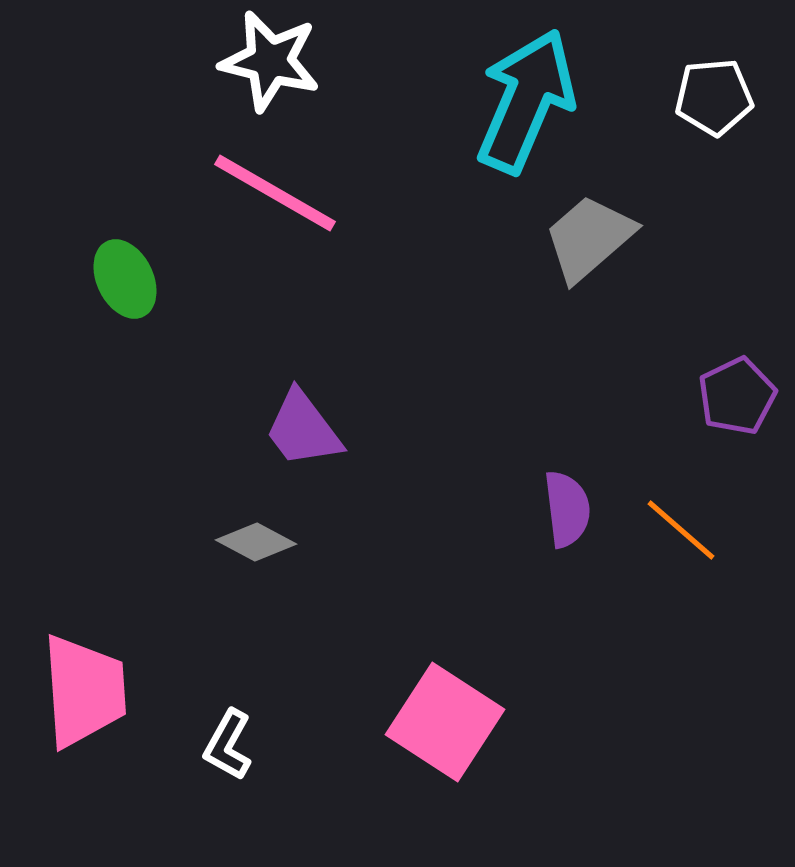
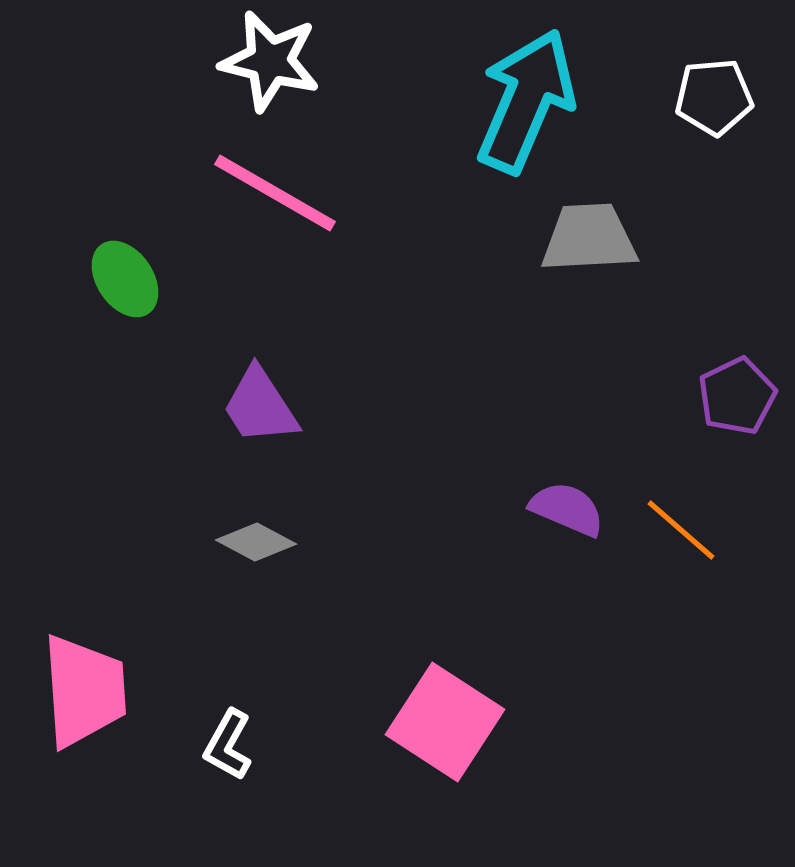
gray trapezoid: rotated 38 degrees clockwise
green ellipse: rotated 8 degrees counterclockwise
purple trapezoid: moved 43 px left, 23 px up; rotated 4 degrees clockwise
purple semicircle: rotated 60 degrees counterclockwise
